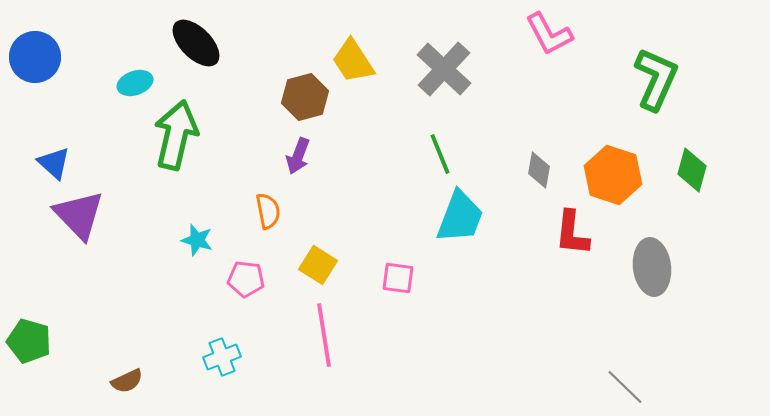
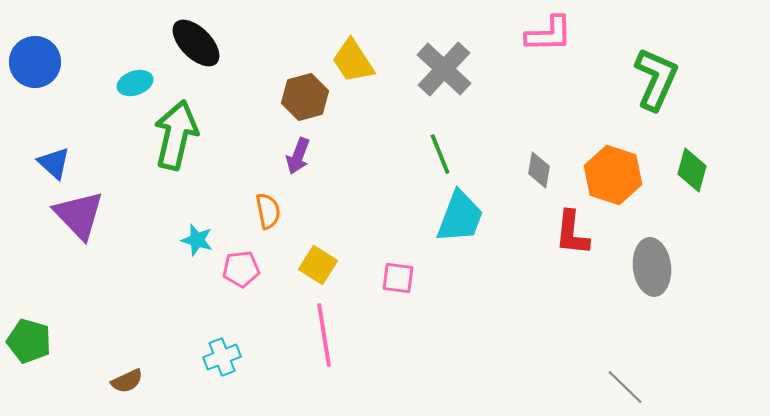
pink L-shape: rotated 63 degrees counterclockwise
blue circle: moved 5 px down
pink pentagon: moved 5 px left, 10 px up; rotated 12 degrees counterclockwise
